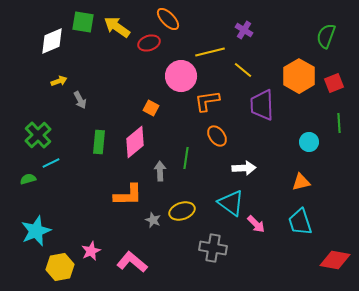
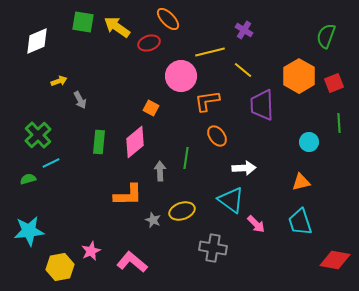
white diamond at (52, 41): moved 15 px left
cyan triangle at (231, 203): moved 3 px up
cyan star at (36, 231): moved 7 px left; rotated 16 degrees clockwise
